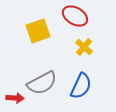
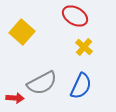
yellow square: moved 16 px left, 1 px down; rotated 30 degrees counterclockwise
